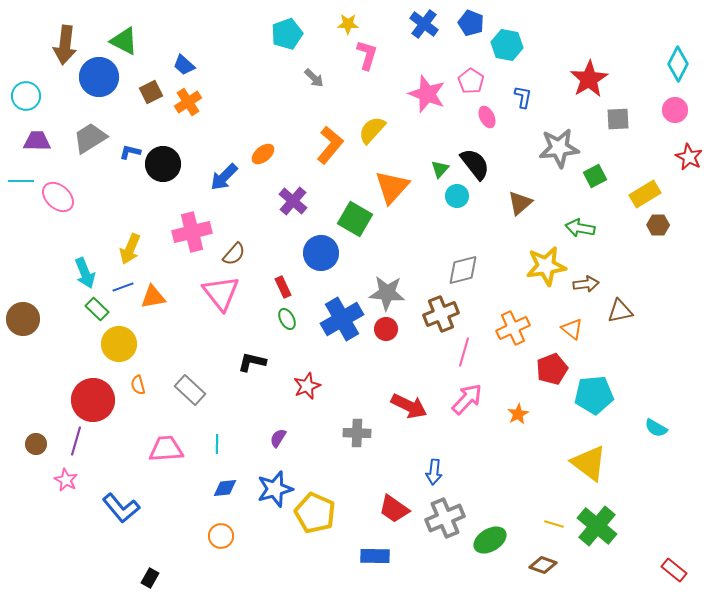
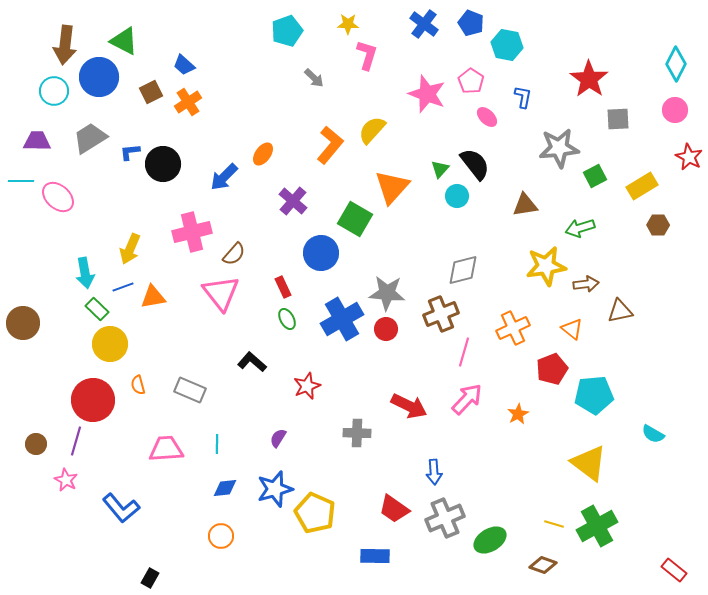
cyan pentagon at (287, 34): moved 3 px up
cyan diamond at (678, 64): moved 2 px left
red star at (589, 79): rotated 6 degrees counterclockwise
cyan circle at (26, 96): moved 28 px right, 5 px up
pink ellipse at (487, 117): rotated 20 degrees counterclockwise
blue L-shape at (130, 152): rotated 20 degrees counterclockwise
orange ellipse at (263, 154): rotated 15 degrees counterclockwise
yellow rectangle at (645, 194): moved 3 px left, 8 px up
brown triangle at (520, 203): moved 5 px right, 2 px down; rotated 32 degrees clockwise
green arrow at (580, 228): rotated 28 degrees counterclockwise
cyan arrow at (85, 273): rotated 12 degrees clockwise
brown circle at (23, 319): moved 4 px down
yellow circle at (119, 344): moved 9 px left
black L-shape at (252, 362): rotated 28 degrees clockwise
gray rectangle at (190, 390): rotated 20 degrees counterclockwise
cyan semicircle at (656, 428): moved 3 px left, 6 px down
blue arrow at (434, 472): rotated 10 degrees counterclockwise
green cross at (597, 526): rotated 21 degrees clockwise
